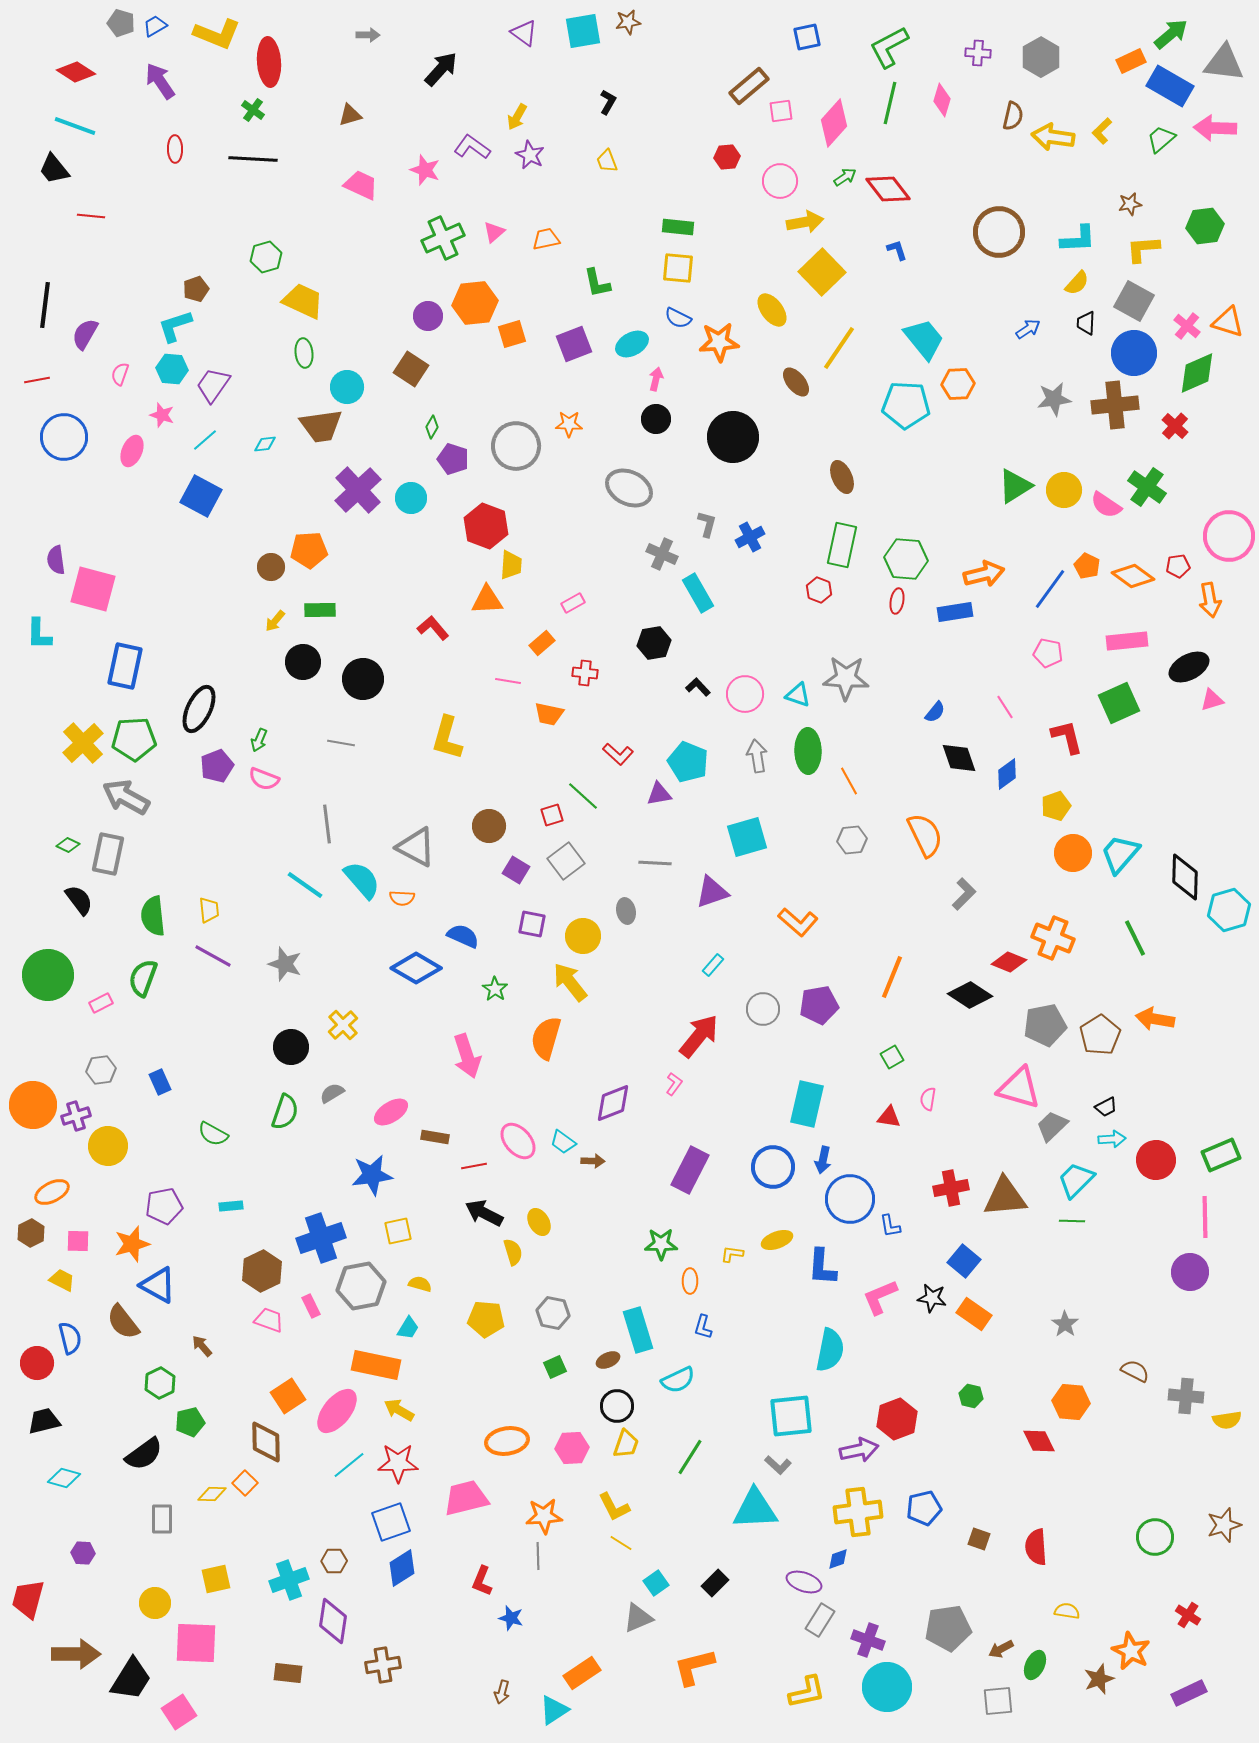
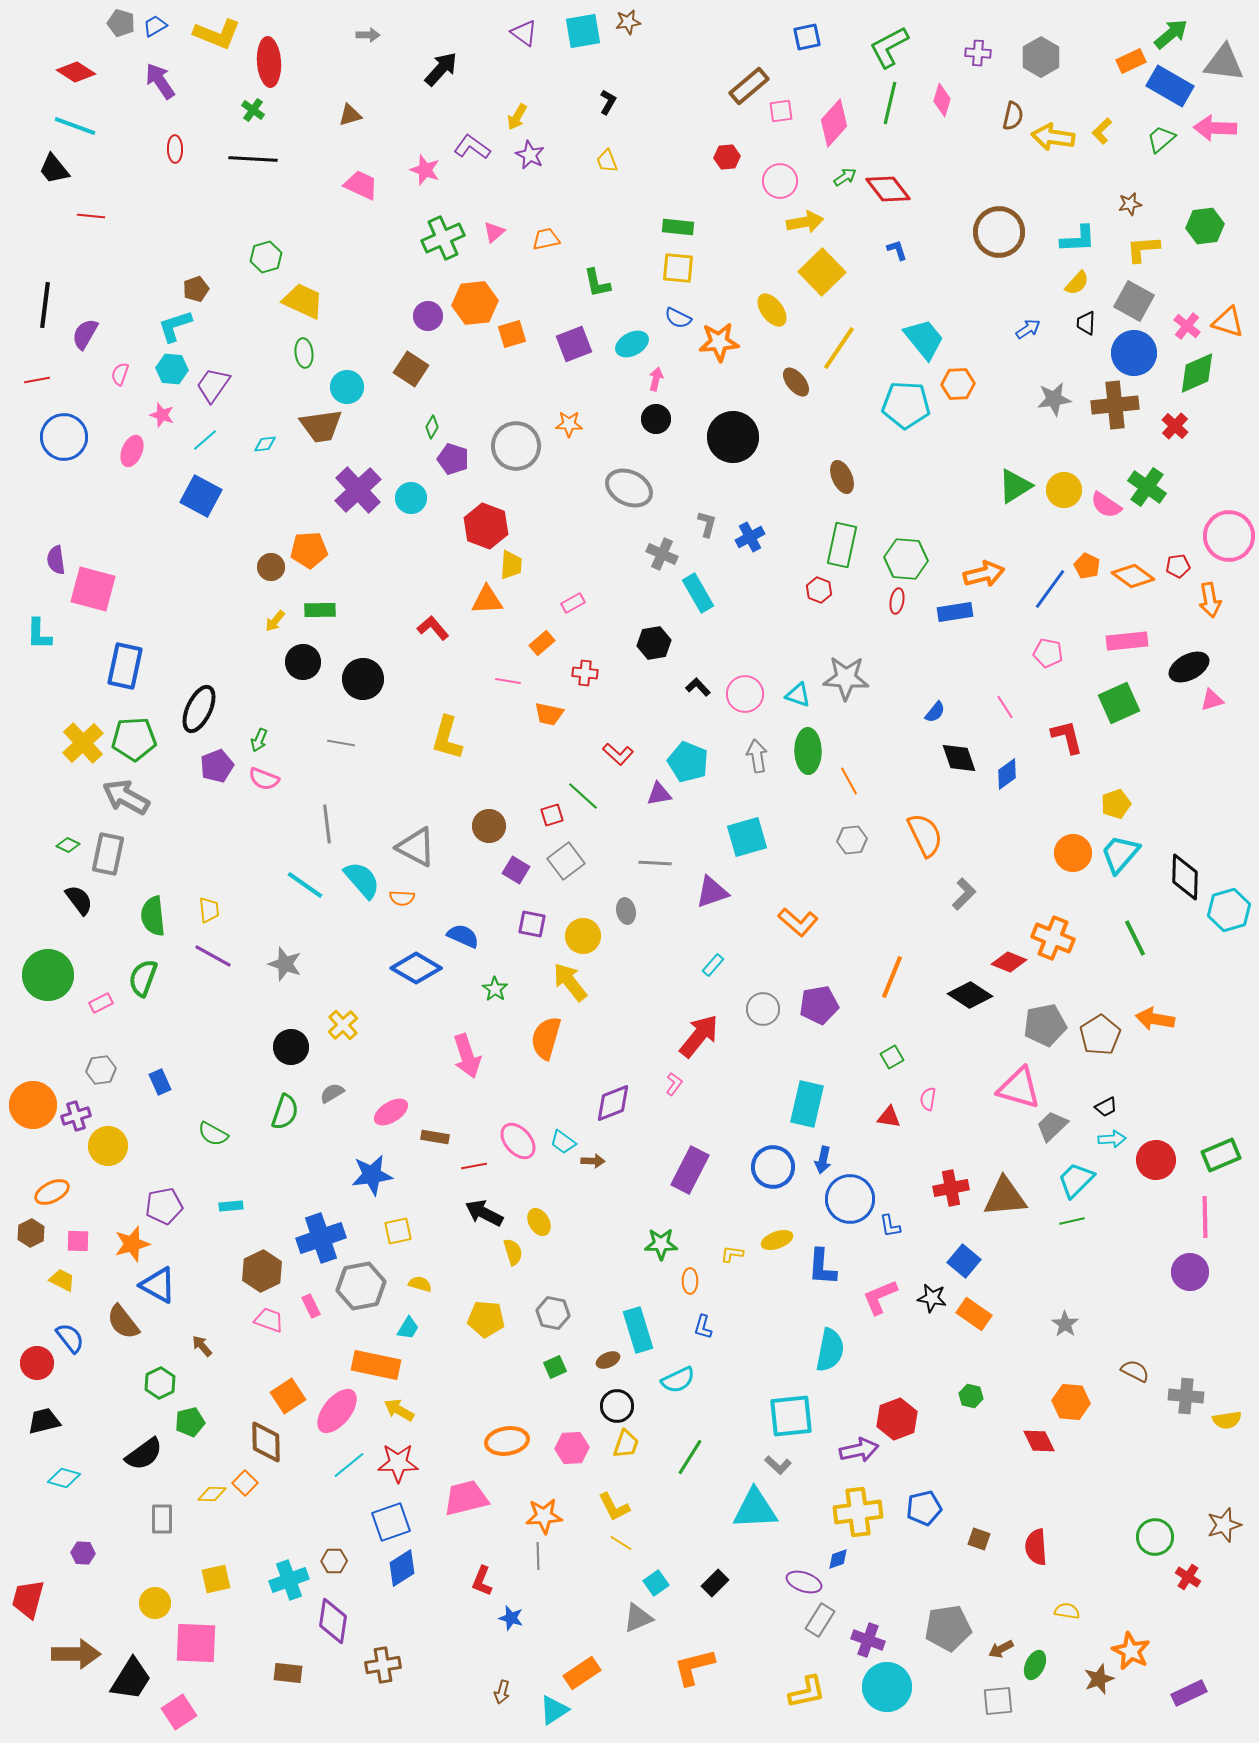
yellow pentagon at (1056, 806): moved 60 px right, 2 px up
green line at (1072, 1221): rotated 15 degrees counterclockwise
blue semicircle at (70, 1338): rotated 24 degrees counterclockwise
red cross at (1188, 1615): moved 38 px up
